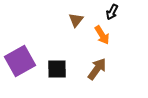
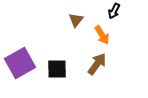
black arrow: moved 2 px right, 1 px up
purple square: moved 2 px down
brown arrow: moved 5 px up
